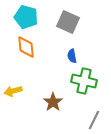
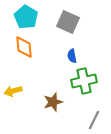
cyan pentagon: rotated 15 degrees clockwise
orange diamond: moved 2 px left
green cross: rotated 25 degrees counterclockwise
brown star: rotated 18 degrees clockwise
